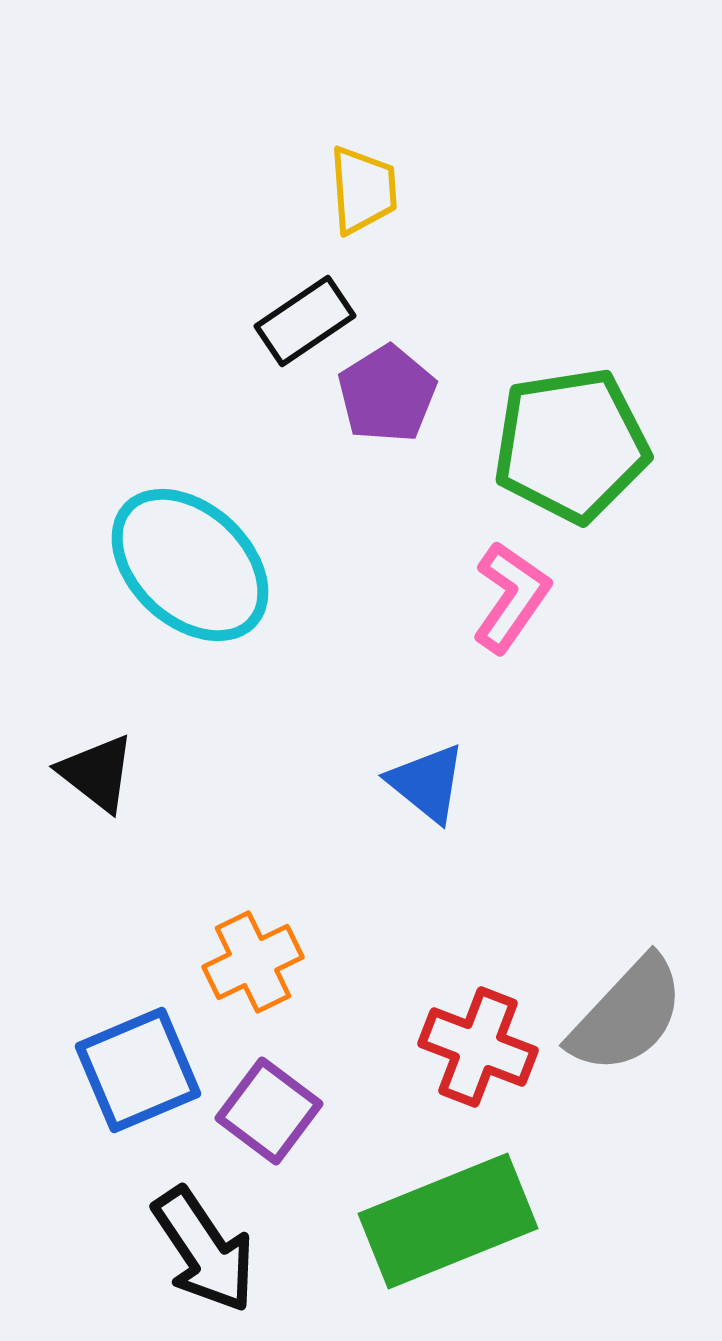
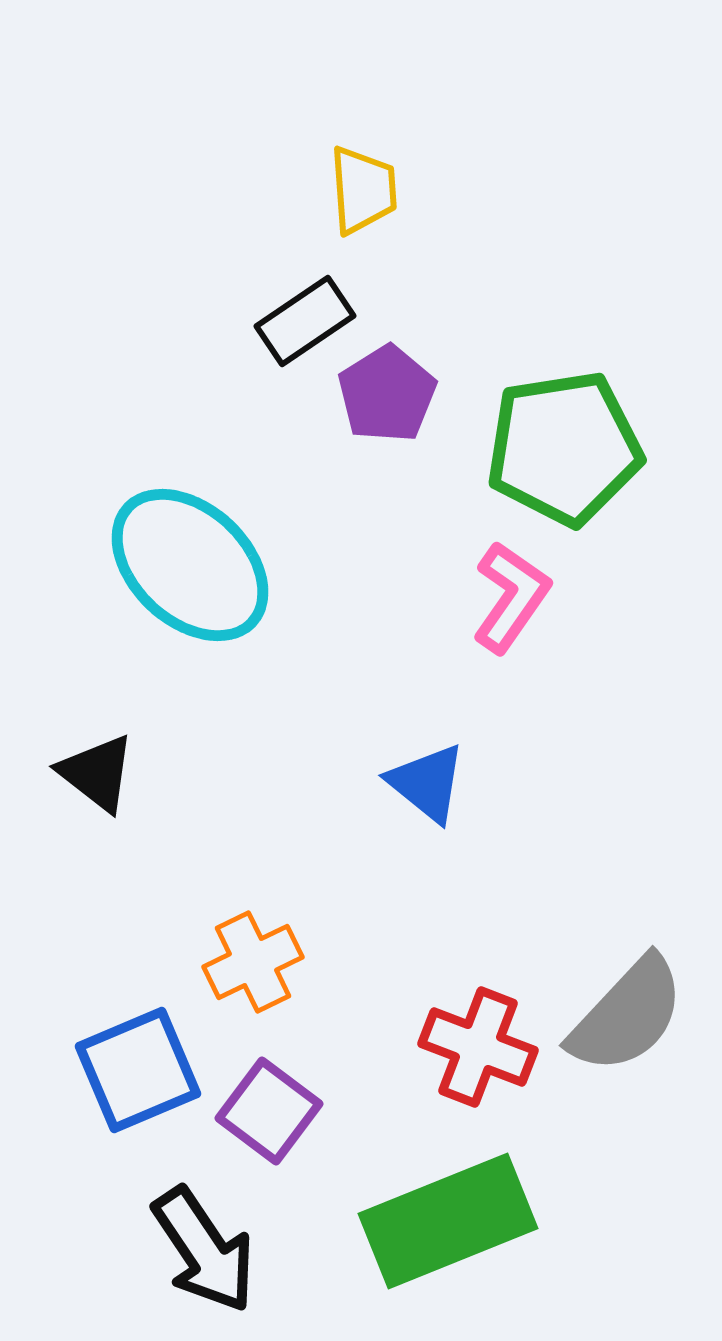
green pentagon: moved 7 px left, 3 px down
